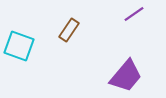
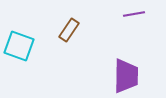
purple line: rotated 25 degrees clockwise
purple trapezoid: rotated 39 degrees counterclockwise
